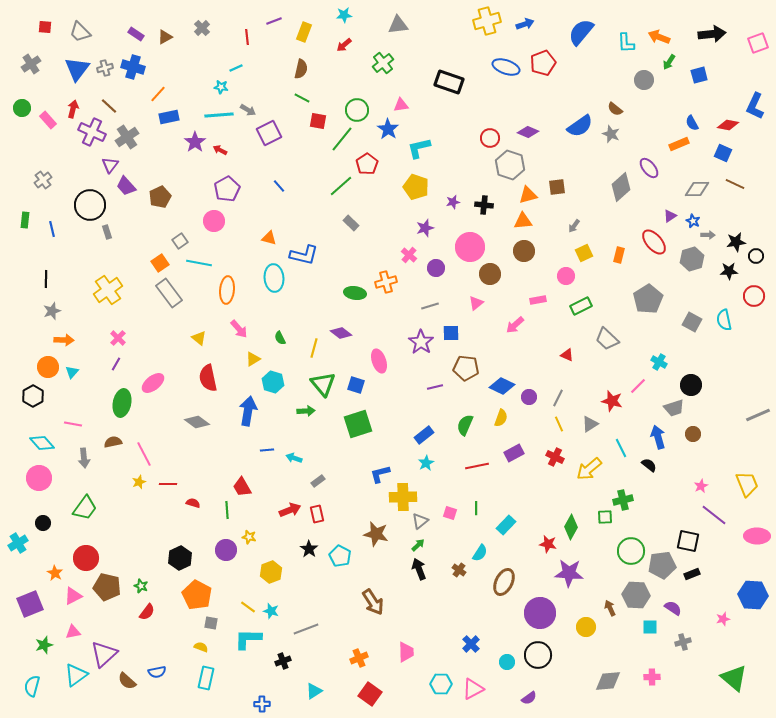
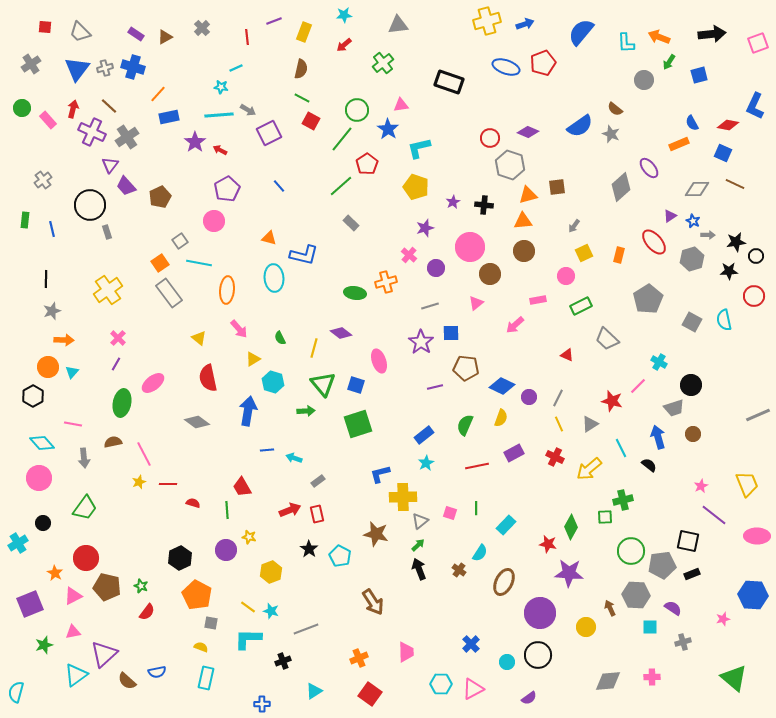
red square at (318, 121): moved 7 px left; rotated 18 degrees clockwise
purple star at (453, 202): rotated 16 degrees counterclockwise
cyan semicircle at (32, 686): moved 16 px left, 6 px down
